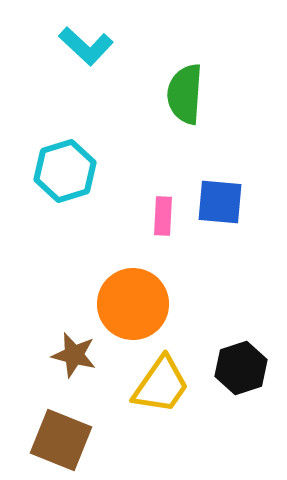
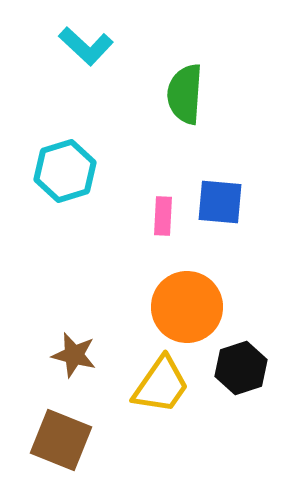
orange circle: moved 54 px right, 3 px down
